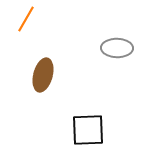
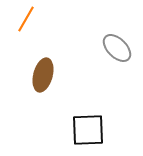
gray ellipse: rotated 44 degrees clockwise
